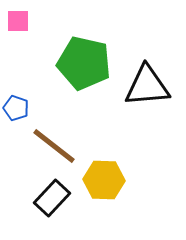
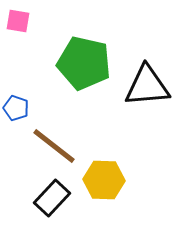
pink square: rotated 10 degrees clockwise
